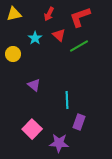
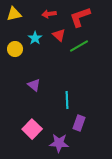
red arrow: rotated 56 degrees clockwise
yellow circle: moved 2 px right, 5 px up
purple rectangle: moved 1 px down
